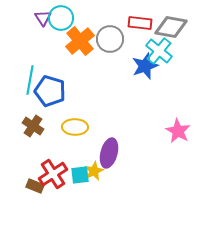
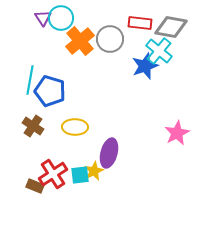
pink star: moved 1 px left, 2 px down; rotated 15 degrees clockwise
